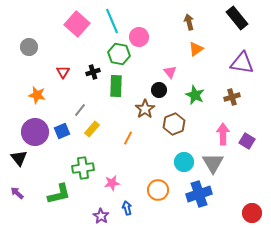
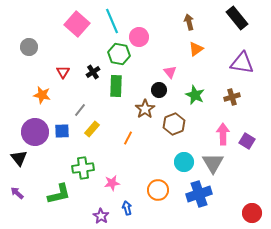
black cross: rotated 16 degrees counterclockwise
orange star: moved 5 px right
blue square: rotated 21 degrees clockwise
